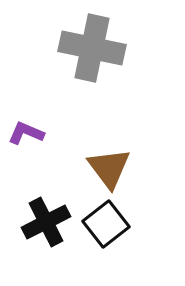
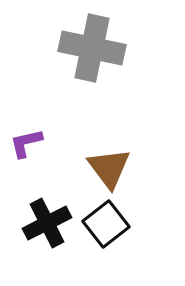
purple L-shape: moved 10 px down; rotated 36 degrees counterclockwise
black cross: moved 1 px right, 1 px down
